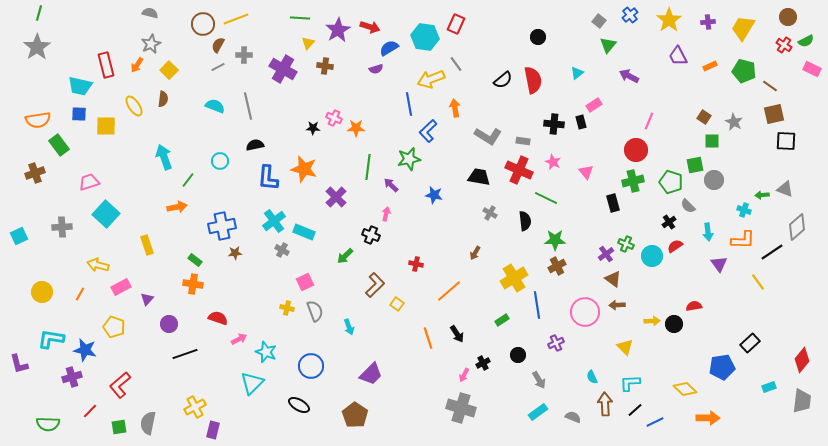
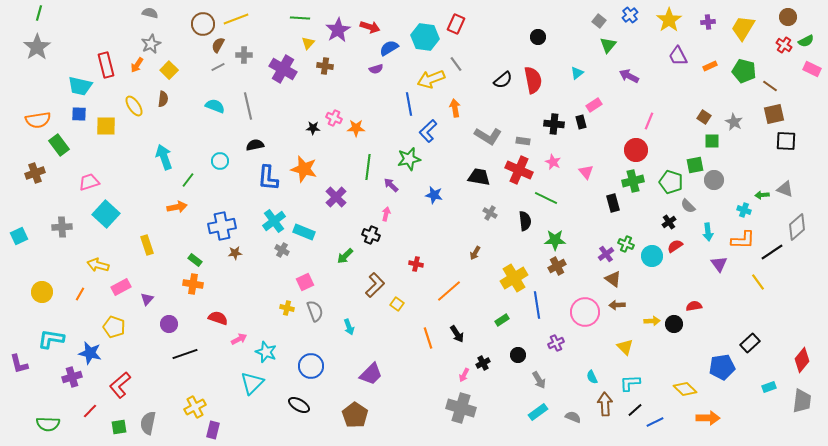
blue star at (85, 350): moved 5 px right, 3 px down
